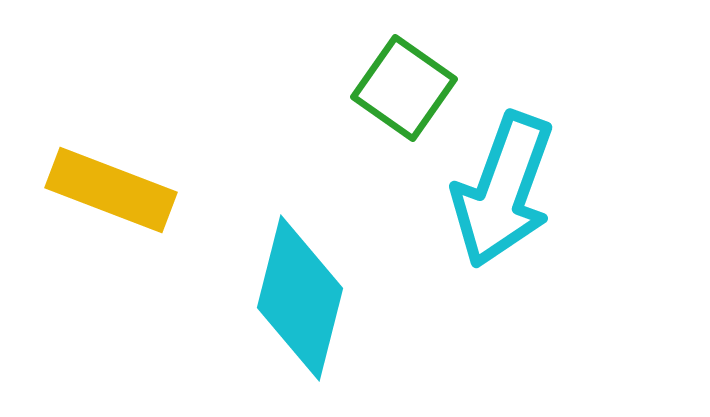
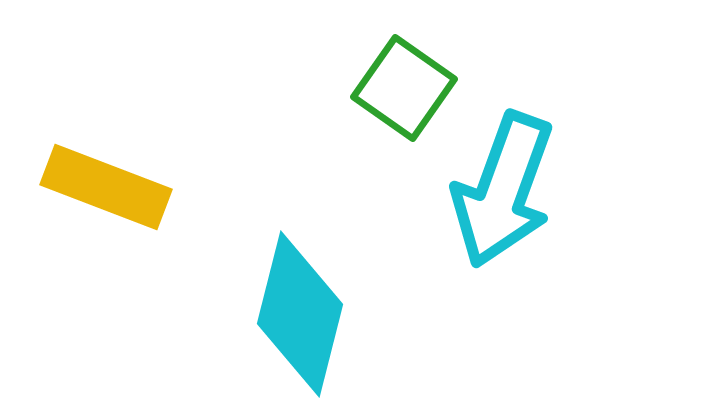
yellow rectangle: moved 5 px left, 3 px up
cyan diamond: moved 16 px down
